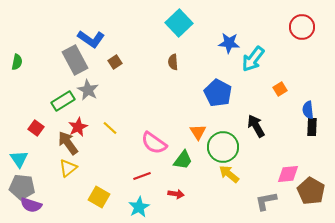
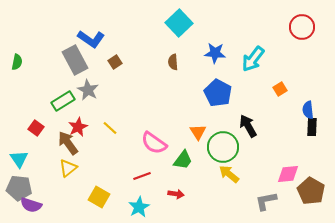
blue star: moved 14 px left, 10 px down
black arrow: moved 8 px left
gray pentagon: moved 3 px left, 1 px down
